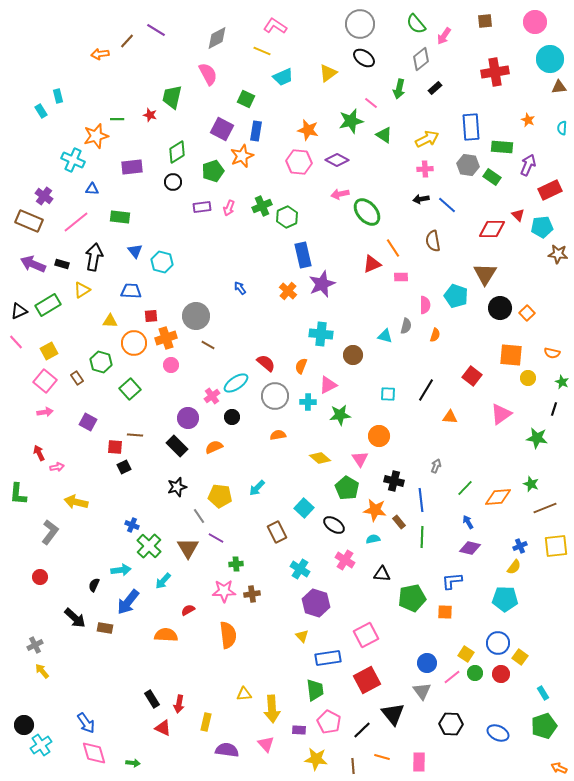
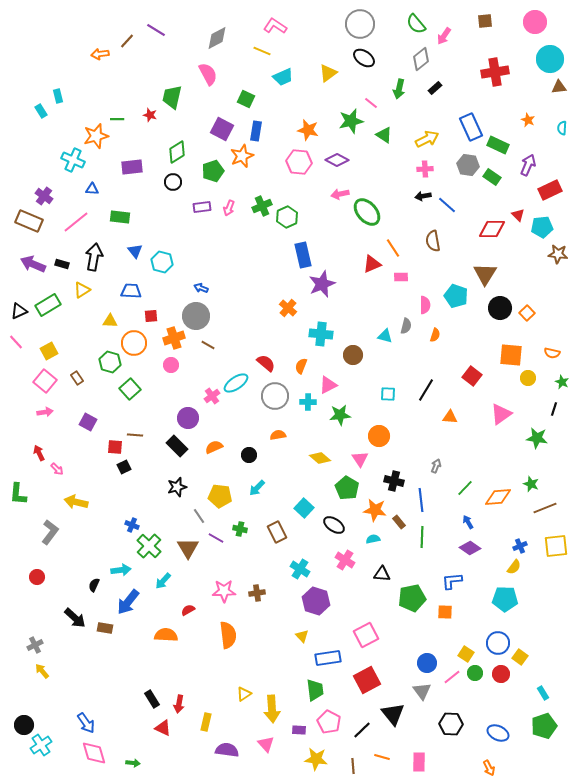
blue rectangle at (471, 127): rotated 20 degrees counterclockwise
green rectangle at (502, 147): moved 4 px left, 2 px up; rotated 20 degrees clockwise
black arrow at (421, 199): moved 2 px right, 3 px up
blue arrow at (240, 288): moved 39 px left; rotated 32 degrees counterclockwise
orange cross at (288, 291): moved 17 px down
orange cross at (166, 338): moved 8 px right
green hexagon at (101, 362): moved 9 px right
black circle at (232, 417): moved 17 px right, 38 px down
pink arrow at (57, 467): moved 2 px down; rotated 56 degrees clockwise
purple diamond at (470, 548): rotated 20 degrees clockwise
green cross at (236, 564): moved 4 px right, 35 px up; rotated 16 degrees clockwise
red circle at (40, 577): moved 3 px left
brown cross at (252, 594): moved 5 px right, 1 px up
purple hexagon at (316, 603): moved 2 px up
yellow triangle at (244, 694): rotated 28 degrees counterclockwise
orange arrow at (559, 768): moved 70 px left; rotated 140 degrees counterclockwise
